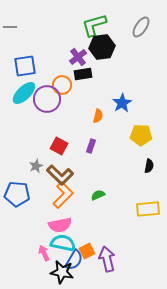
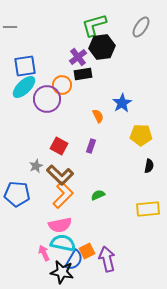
cyan ellipse: moved 6 px up
orange semicircle: rotated 40 degrees counterclockwise
